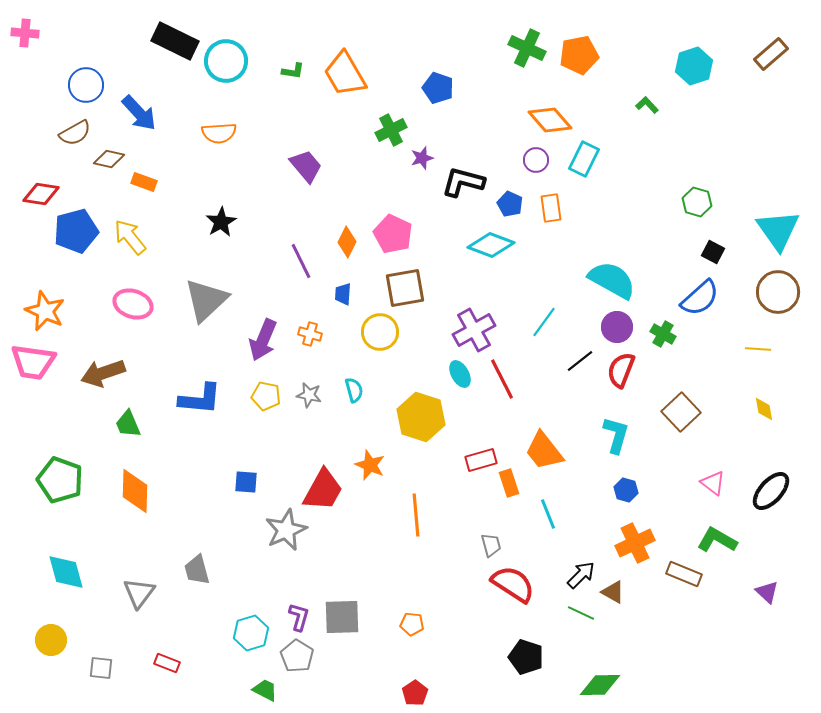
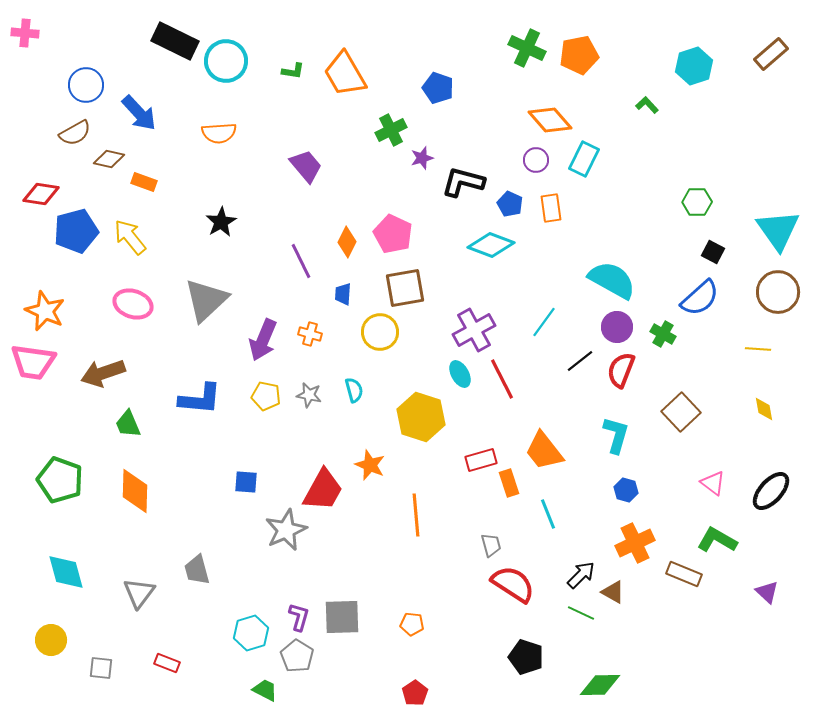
green hexagon at (697, 202): rotated 16 degrees counterclockwise
